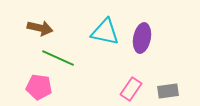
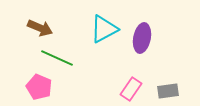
brown arrow: rotated 10 degrees clockwise
cyan triangle: moved 1 px left, 3 px up; rotated 40 degrees counterclockwise
green line: moved 1 px left
pink pentagon: rotated 15 degrees clockwise
